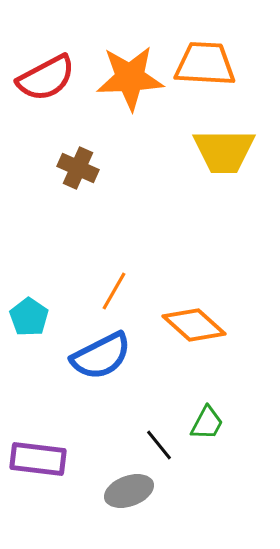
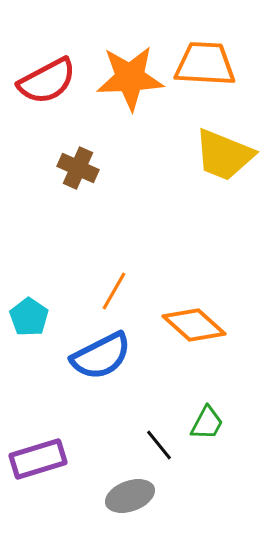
red semicircle: moved 1 px right, 3 px down
yellow trapezoid: moved 4 px down; rotated 22 degrees clockwise
purple rectangle: rotated 24 degrees counterclockwise
gray ellipse: moved 1 px right, 5 px down
